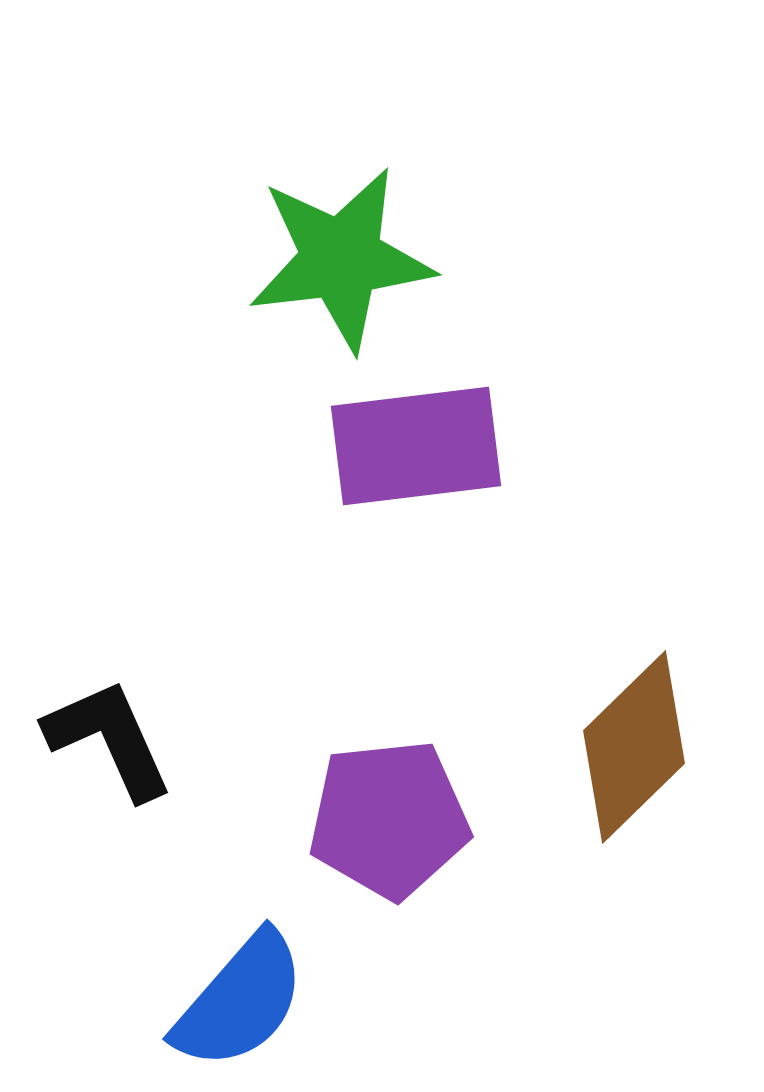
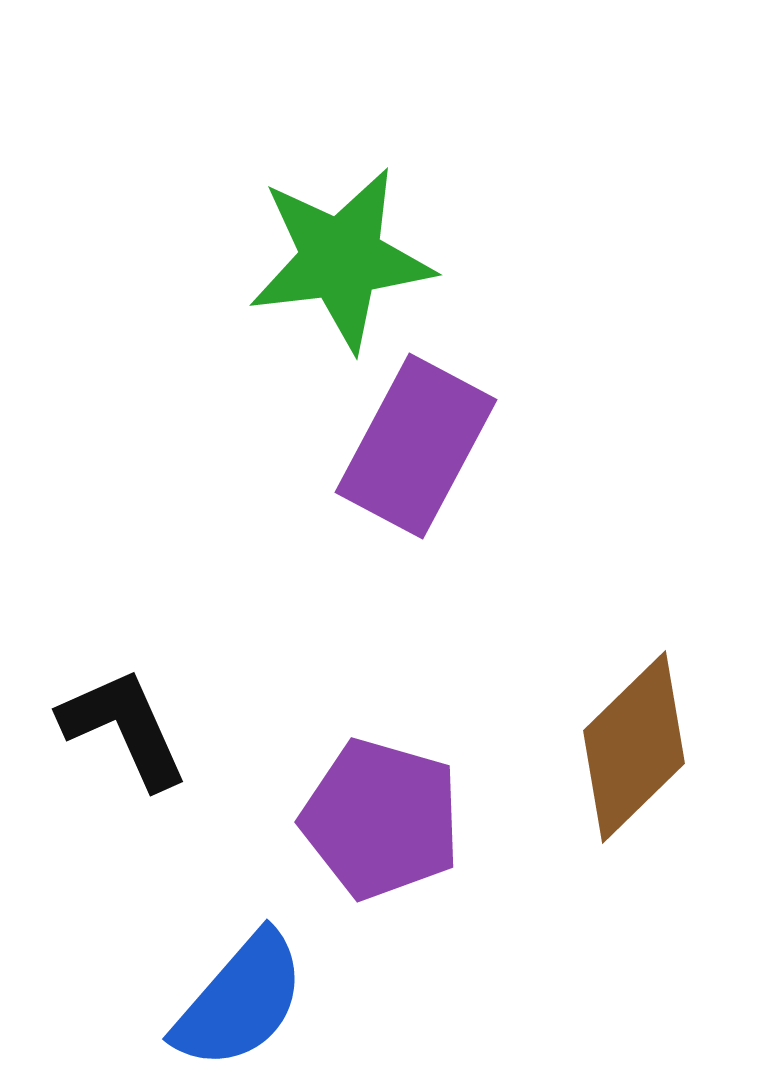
purple rectangle: rotated 55 degrees counterclockwise
black L-shape: moved 15 px right, 11 px up
purple pentagon: moved 8 px left; rotated 22 degrees clockwise
